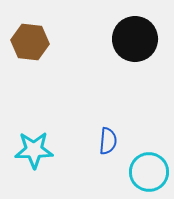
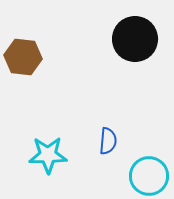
brown hexagon: moved 7 px left, 15 px down
cyan star: moved 14 px right, 5 px down
cyan circle: moved 4 px down
